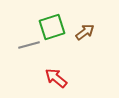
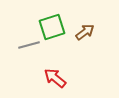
red arrow: moved 1 px left
